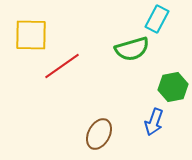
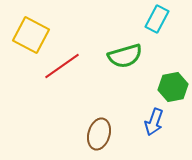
yellow square: rotated 27 degrees clockwise
green semicircle: moved 7 px left, 7 px down
brown ellipse: rotated 12 degrees counterclockwise
